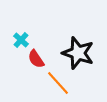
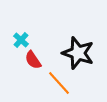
red semicircle: moved 3 px left, 1 px down
orange line: moved 1 px right
